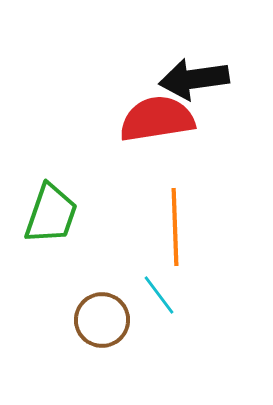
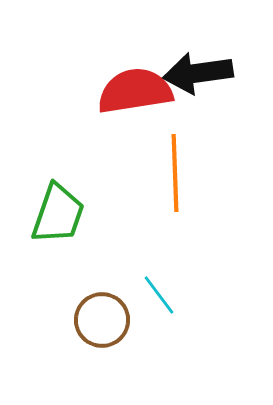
black arrow: moved 4 px right, 6 px up
red semicircle: moved 22 px left, 28 px up
green trapezoid: moved 7 px right
orange line: moved 54 px up
